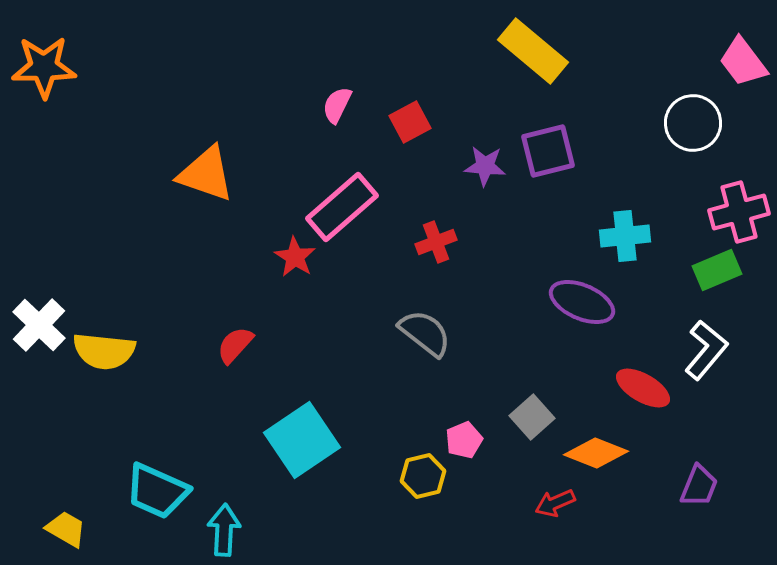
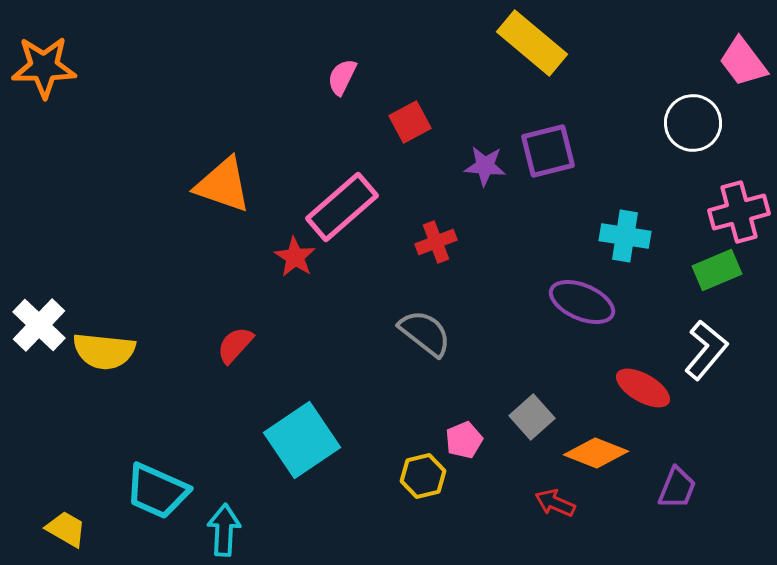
yellow rectangle: moved 1 px left, 8 px up
pink semicircle: moved 5 px right, 28 px up
orange triangle: moved 17 px right, 11 px down
cyan cross: rotated 15 degrees clockwise
purple trapezoid: moved 22 px left, 2 px down
red arrow: rotated 48 degrees clockwise
